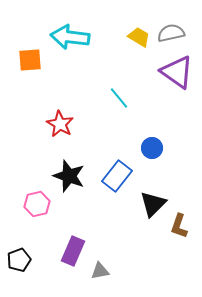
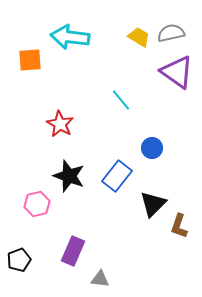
cyan line: moved 2 px right, 2 px down
gray triangle: moved 8 px down; rotated 18 degrees clockwise
